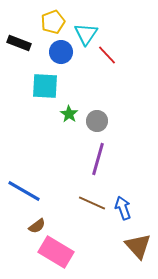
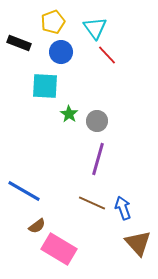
cyan triangle: moved 9 px right, 6 px up; rotated 10 degrees counterclockwise
brown triangle: moved 3 px up
pink rectangle: moved 3 px right, 3 px up
